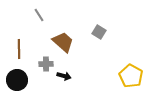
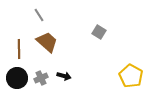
brown trapezoid: moved 16 px left
gray cross: moved 5 px left, 14 px down; rotated 24 degrees counterclockwise
black circle: moved 2 px up
